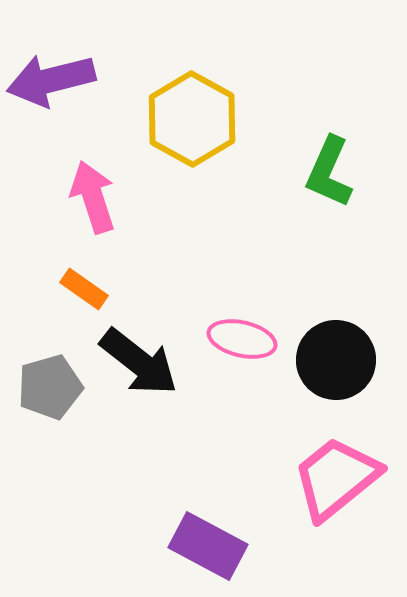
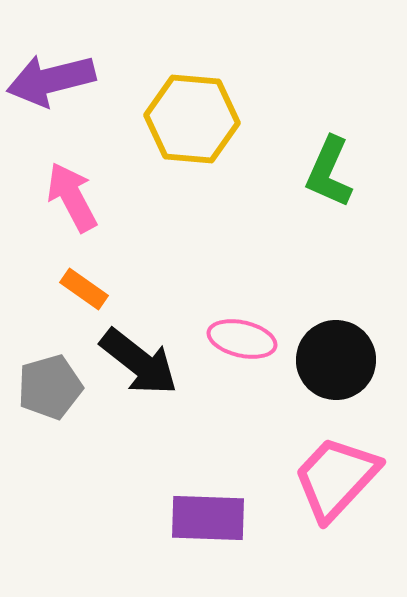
yellow hexagon: rotated 24 degrees counterclockwise
pink arrow: moved 21 px left; rotated 10 degrees counterclockwise
pink trapezoid: rotated 8 degrees counterclockwise
purple rectangle: moved 28 px up; rotated 26 degrees counterclockwise
